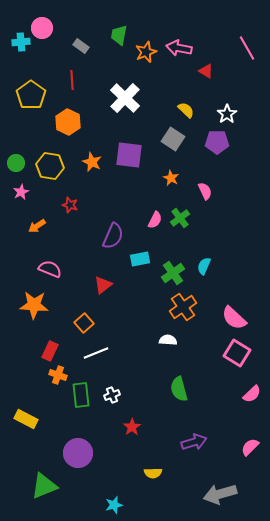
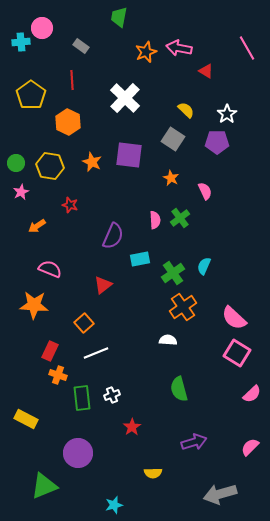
green trapezoid at (119, 35): moved 18 px up
pink semicircle at (155, 220): rotated 30 degrees counterclockwise
green rectangle at (81, 395): moved 1 px right, 3 px down
